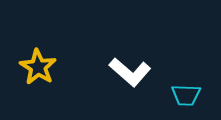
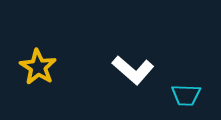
white L-shape: moved 3 px right, 2 px up
